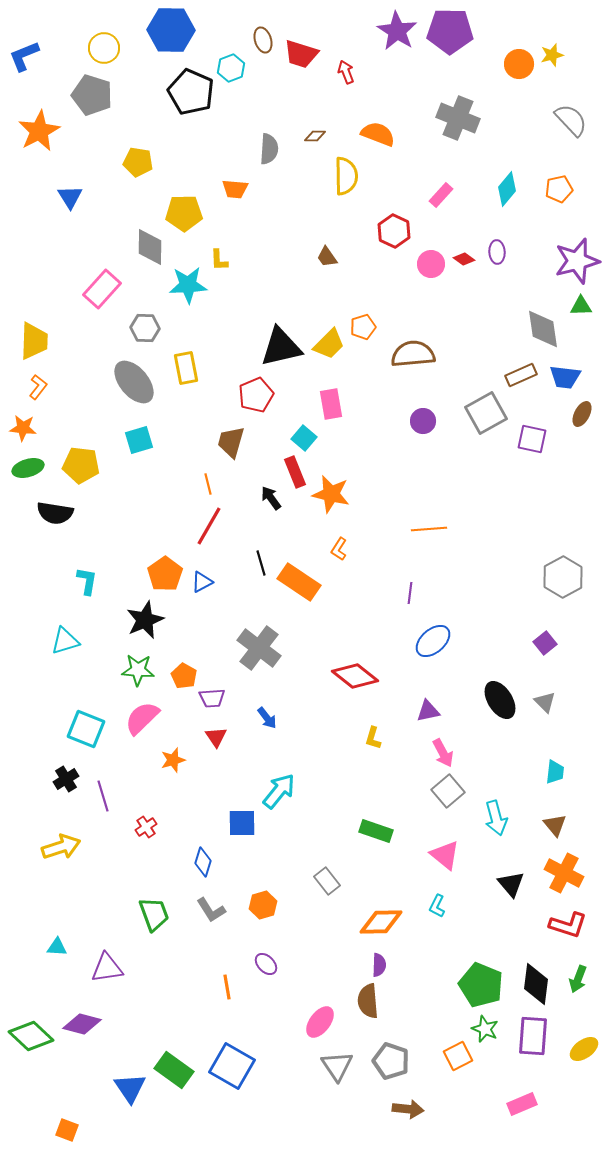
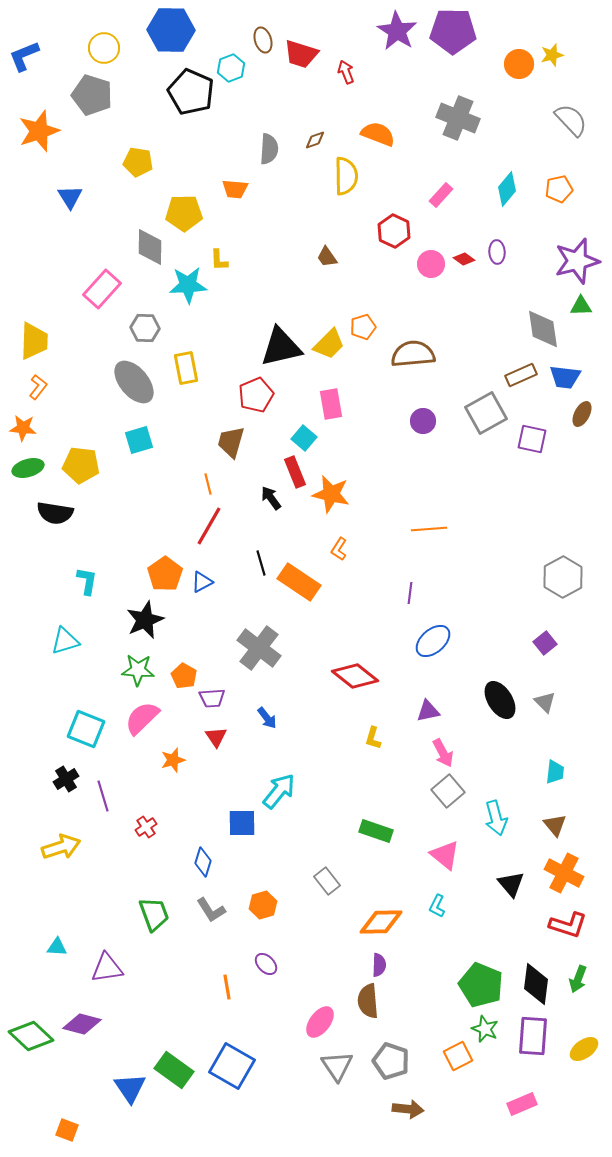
purple pentagon at (450, 31): moved 3 px right
orange star at (39, 131): rotated 9 degrees clockwise
brown diamond at (315, 136): moved 4 px down; rotated 20 degrees counterclockwise
